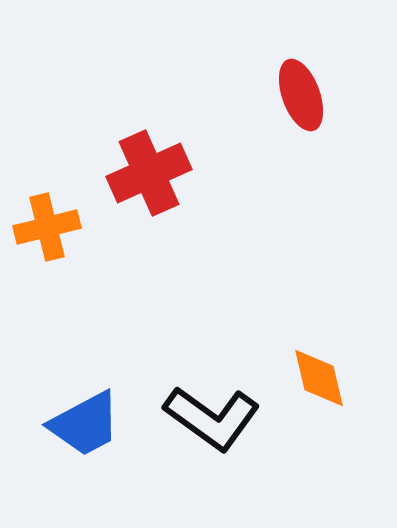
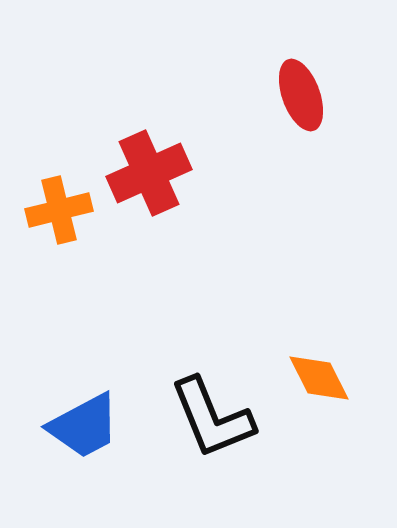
orange cross: moved 12 px right, 17 px up
orange diamond: rotated 14 degrees counterclockwise
black L-shape: rotated 32 degrees clockwise
blue trapezoid: moved 1 px left, 2 px down
